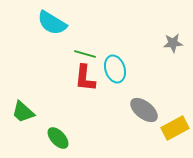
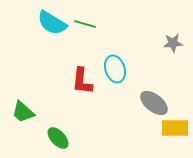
green line: moved 30 px up
red L-shape: moved 3 px left, 3 px down
gray ellipse: moved 10 px right, 7 px up
yellow rectangle: rotated 28 degrees clockwise
